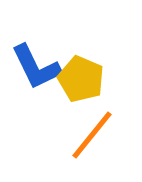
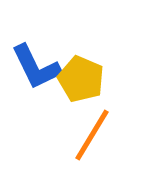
orange line: rotated 8 degrees counterclockwise
